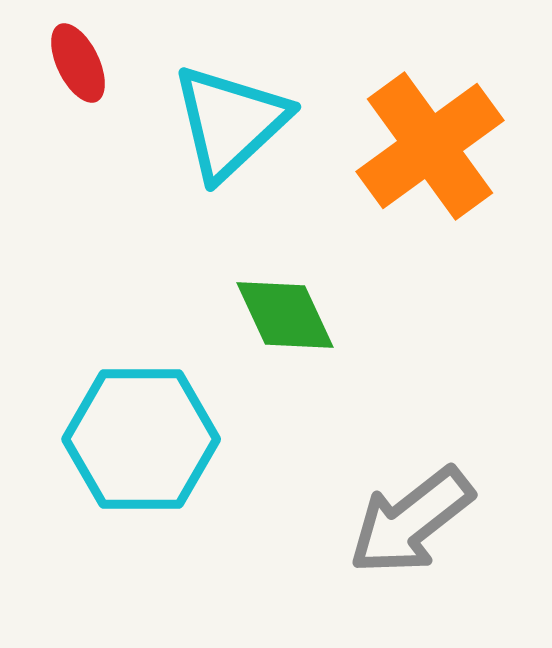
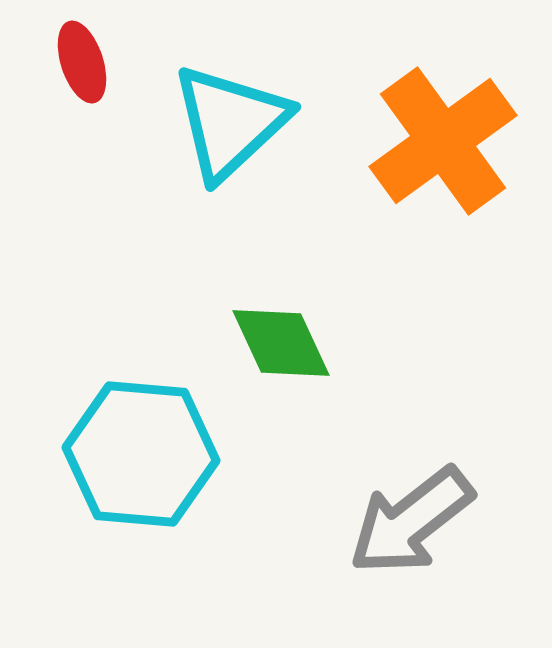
red ellipse: moved 4 px right, 1 px up; rotated 8 degrees clockwise
orange cross: moved 13 px right, 5 px up
green diamond: moved 4 px left, 28 px down
cyan hexagon: moved 15 px down; rotated 5 degrees clockwise
